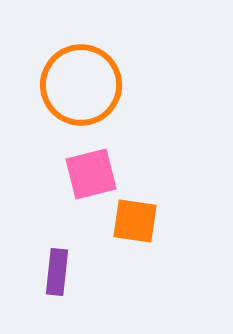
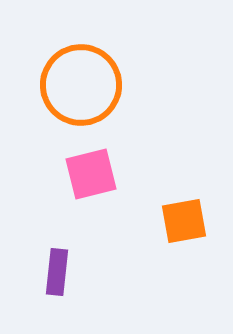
orange square: moved 49 px right; rotated 18 degrees counterclockwise
